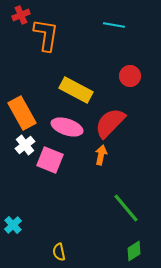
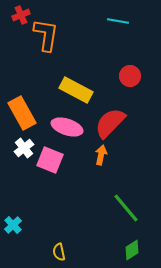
cyan line: moved 4 px right, 4 px up
white cross: moved 1 px left, 3 px down
green diamond: moved 2 px left, 1 px up
